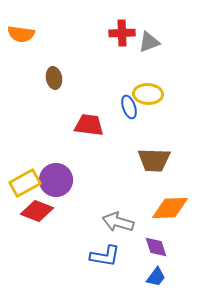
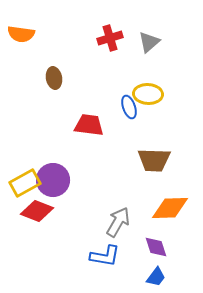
red cross: moved 12 px left, 5 px down; rotated 15 degrees counterclockwise
gray triangle: rotated 20 degrees counterclockwise
purple circle: moved 3 px left
gray arrow: rotated 104 degrees clockwise
